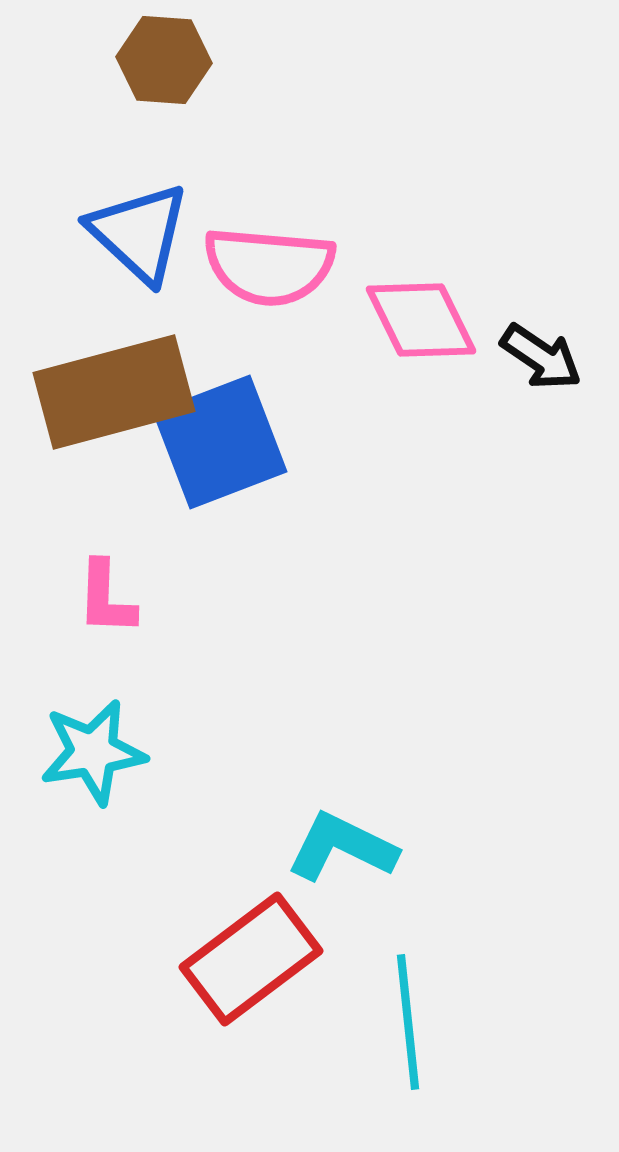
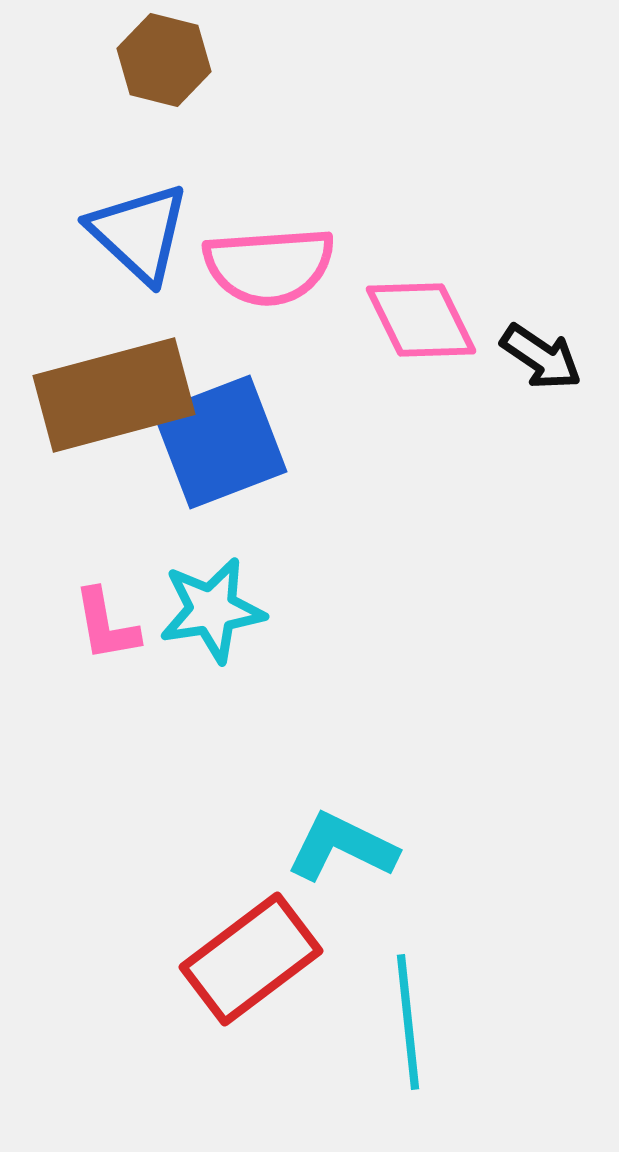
brown hexagon: rotated 10 degrees clockwise
pink semicircle: rotated 9 degrees counterclockwise
brown rectangle: moved 3 px down
pink L-shape: moved 27 px down; rotated 12 degrees counterclockwise
cyan star: moved 119 px right, 142 px up
